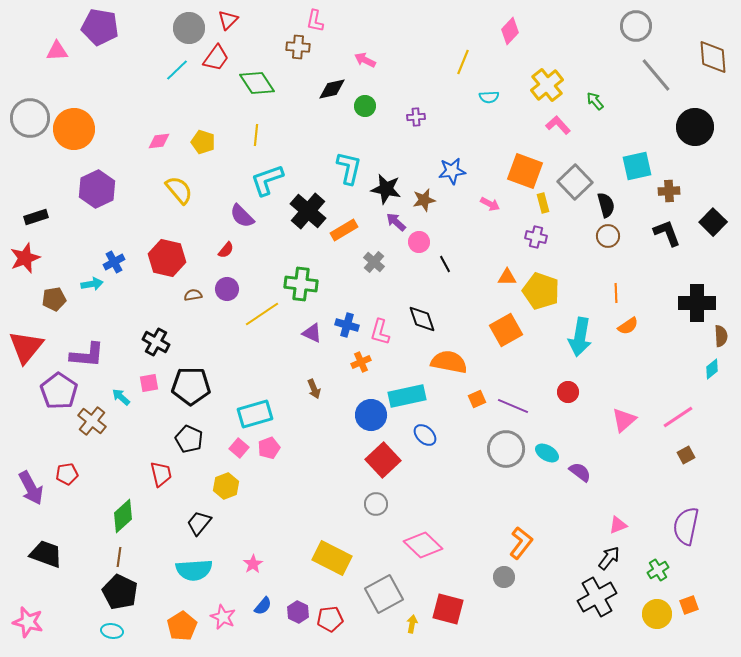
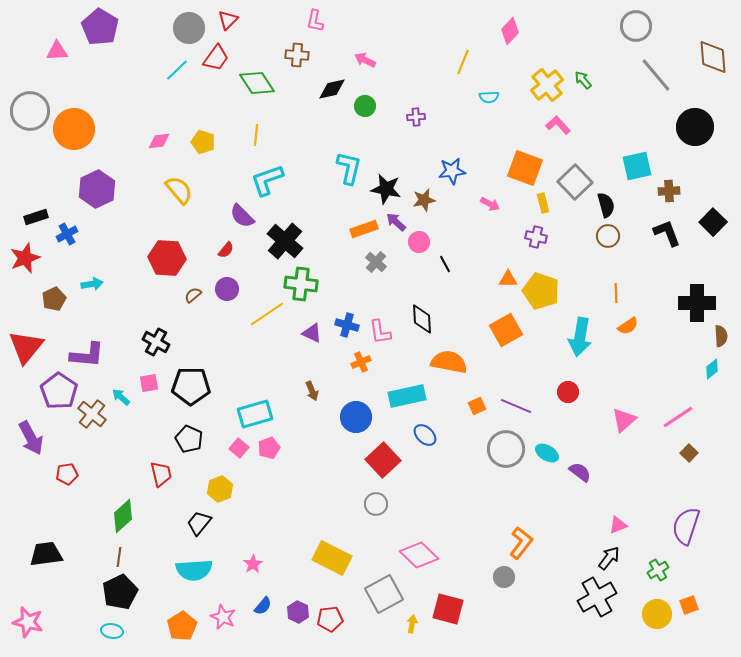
purple pentagon at (100, 27): rotated 21 degrees clockwise
brown cross at (298, 47): moved 1 px left, 8 px down
green arrow at (595, 101): moved 12 px left, 21 px up
gray circle at (30, 118): moved 7 px up
orange square at (525, 171): moved 3 px up
black cross at (308, 211): moved 23 px left, 30 px down
orange rectangle at (344, 230): moved 20 px right, 1 px up; rotated 12 degrees clockwise
red hexagon at (167, 258): rotated 9 degrees counterclockwise
blue cross at (114, 262): moved 47 px left, 28 px up
gray cross at (374, 262): moved 2 px right
orange triangle at (507, 277): moved 1 px right, 2 px down
brown semicircle at (193, 295): rotated 30 degrees counterclockwise
brown pentagon at (54, 299): rotated 15 degrees counterclockwise
yellow line at (262, 314): moved 5 px right
black diamond at (422, 319): rotated 16 degrees clockwise
pink L-shape at (380, 332): rotated 24 degrees counterclockwise
brown arrow at (314, 389): moved 2 px left, 2 px down
orange square at (477, 399): moved 7 px down
purple line at (513, 406): moved 3 px right
blue circle at (371, 415): moved 15 px left, 2 px down
brown cross at (92, 421): moved 7 px up
brown square at (686, 455): moved 3 px right, 2 px up; rotated 18 degrees counterclockwise
yellow hexagon at (226, 486): moved 6 px left, 3 px down
purple arrow at (31, 488): moved 50 px up
purple semicircle at (686, 526): rotated 6 degrees clockwise
pink diamond at (423, 545): moved 4 px left, 10 px down
black trapezoid at (46, 554): rotated 28 degrees counterclockwise
black pentagon at (120, 592): rotated 20 degrees clockwise
